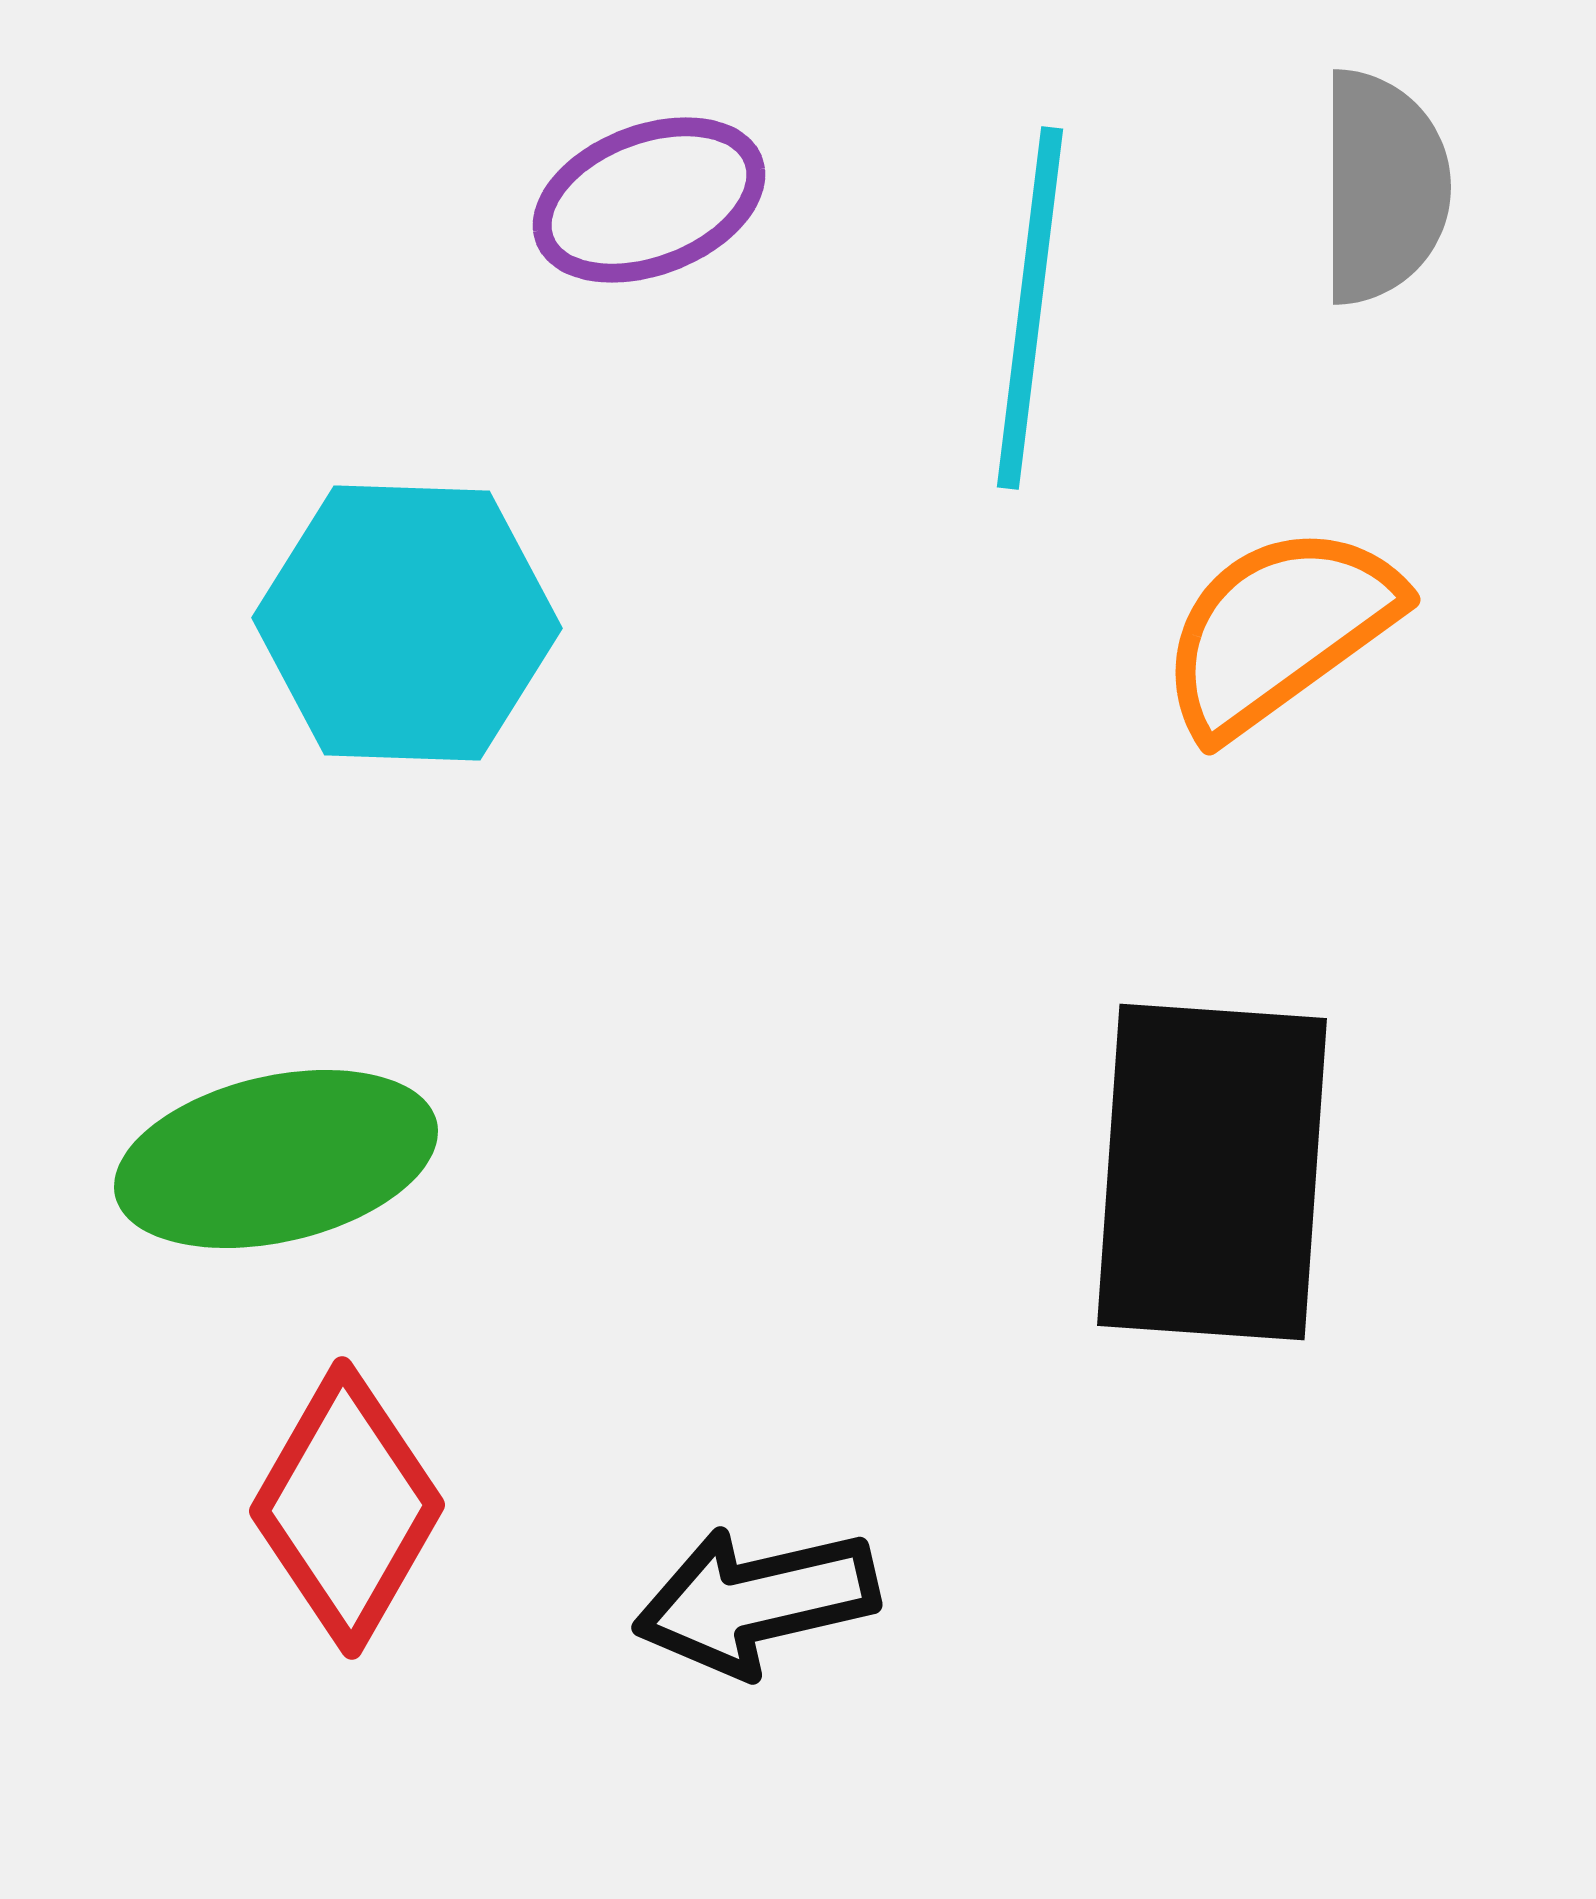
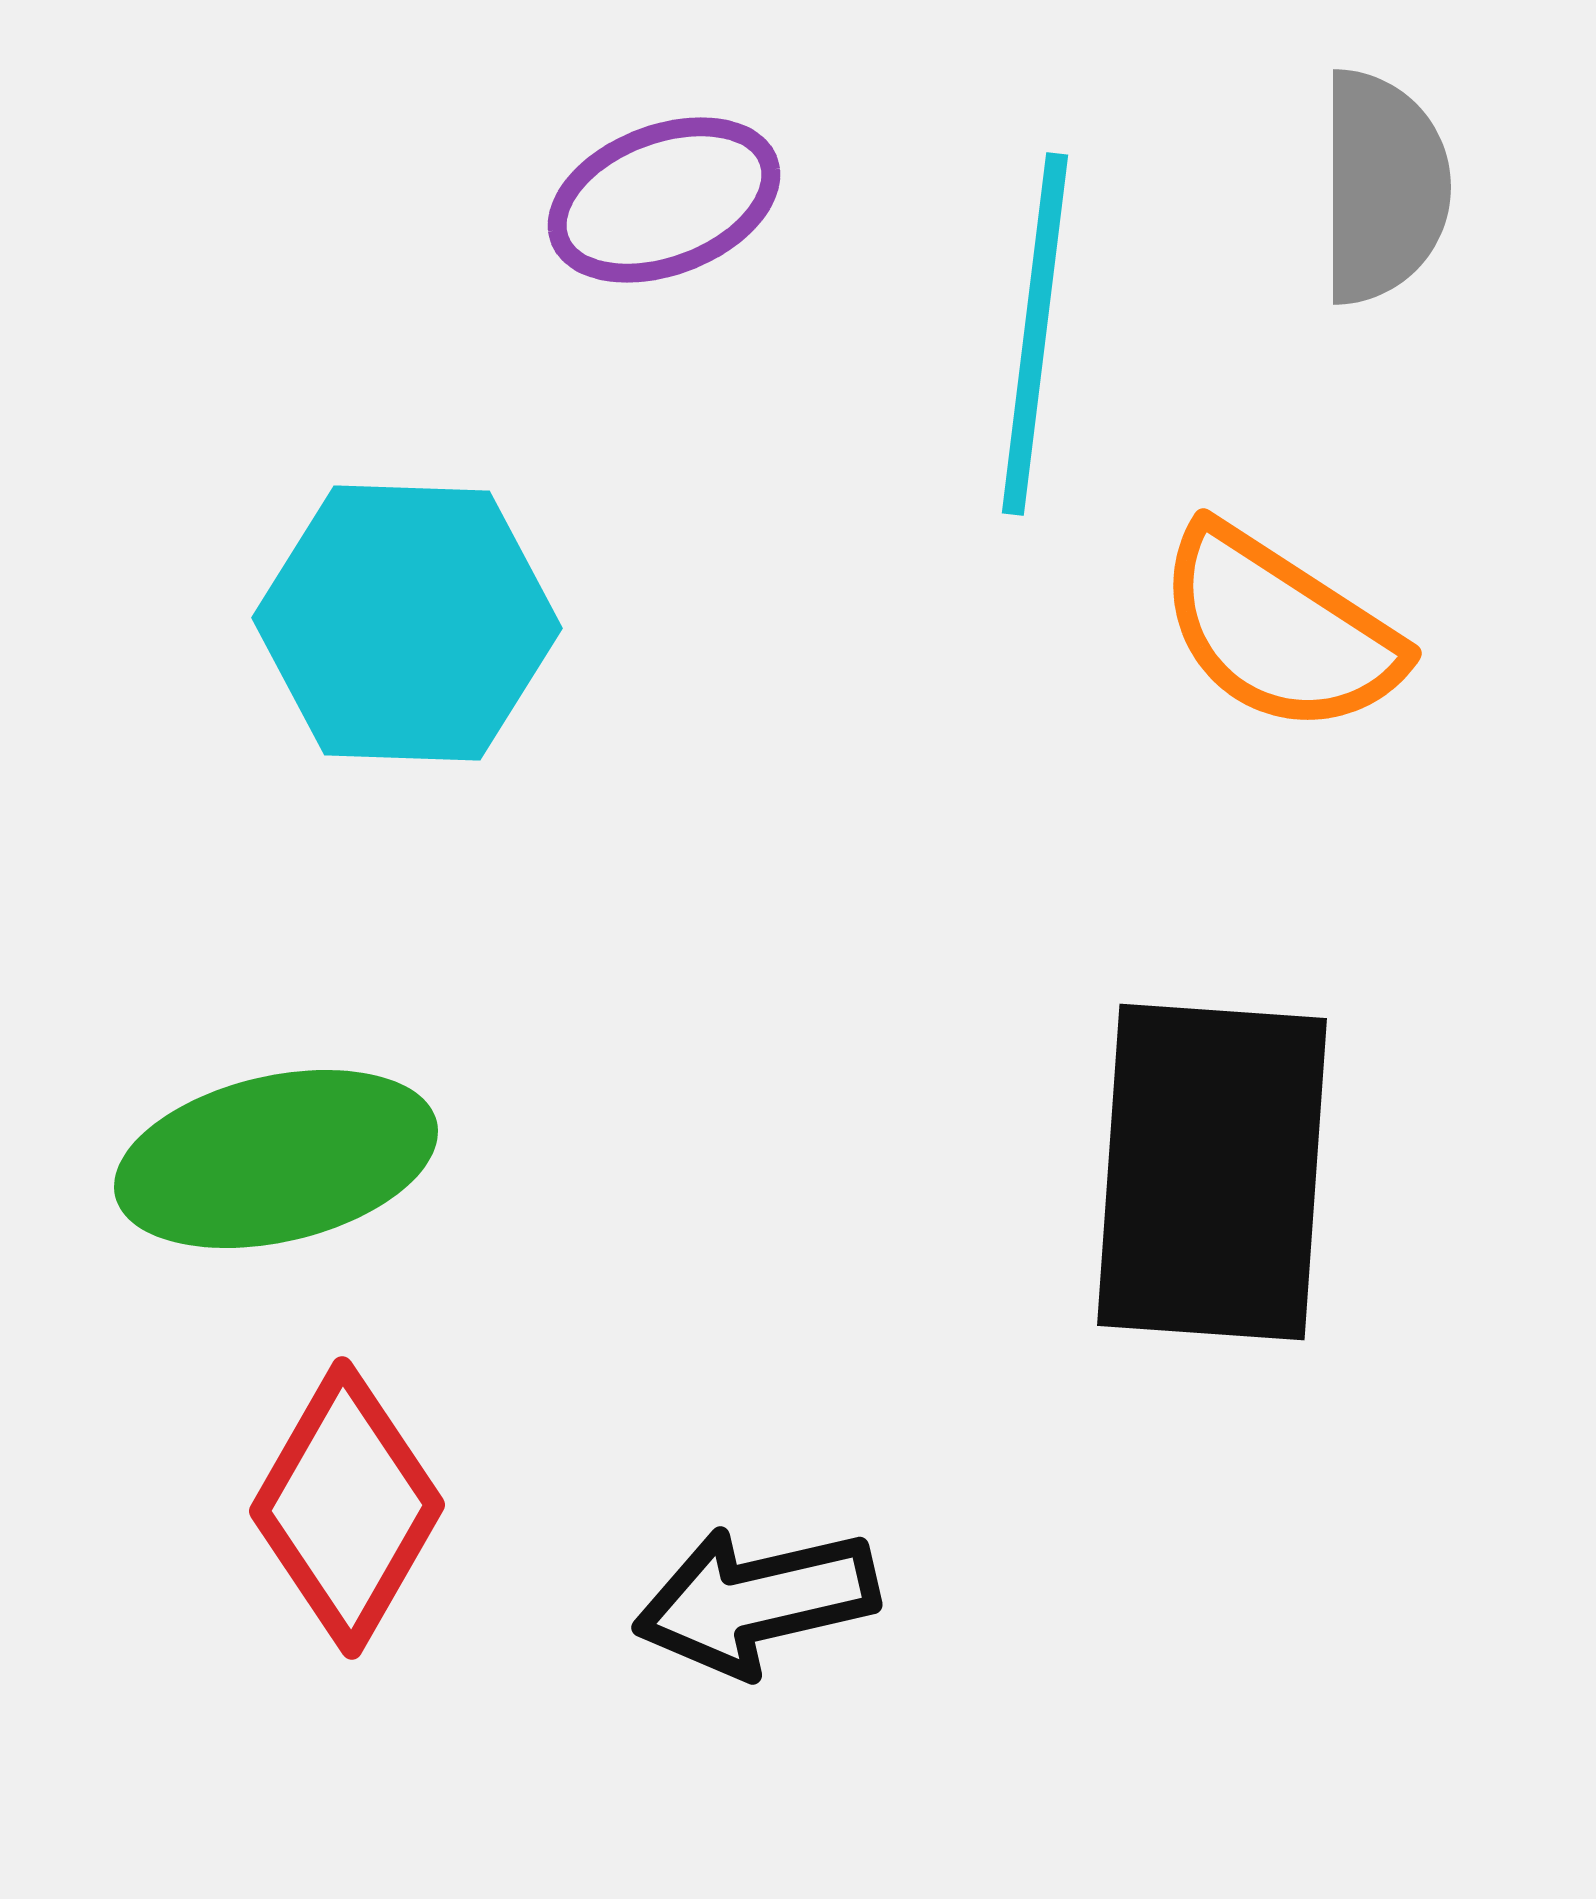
purple ellipse: moved 15 px right
cyan line: moved 5 px right, 26 px down
orange semicircle: rotated 111 degrees counterclockwise
